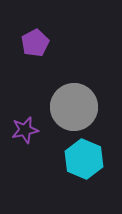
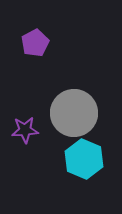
gray circle: moved 6 px down
purple star: rotated 8 degrees clockwise
